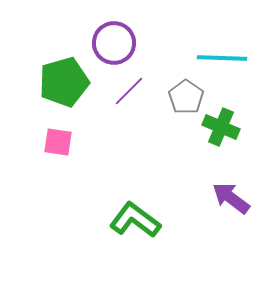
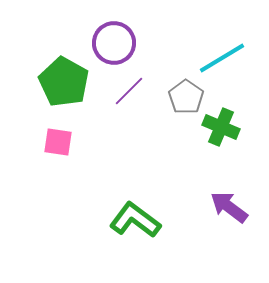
cyan line: rotated 33 degrees counterclockwise
green pentagon: rotated 27 degrees counterclockwise
purple arrow: moved 2 px left, 9 px down
